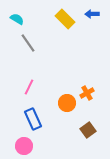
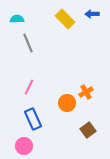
cyan semicircle: rotated 32 degrees counterclockwise
gray line: rotated 12 degrees clockwise
orange cross: moved 1 px left, 1 px up
